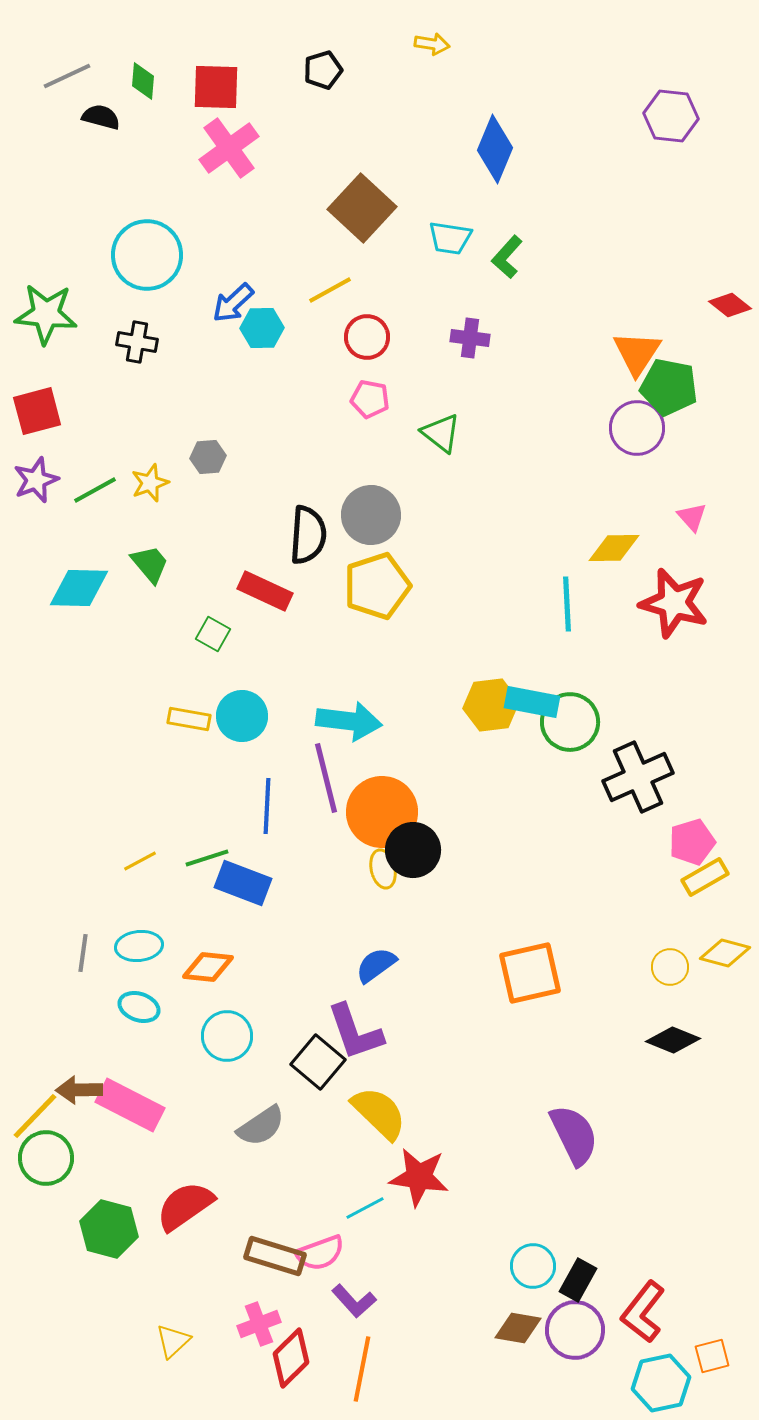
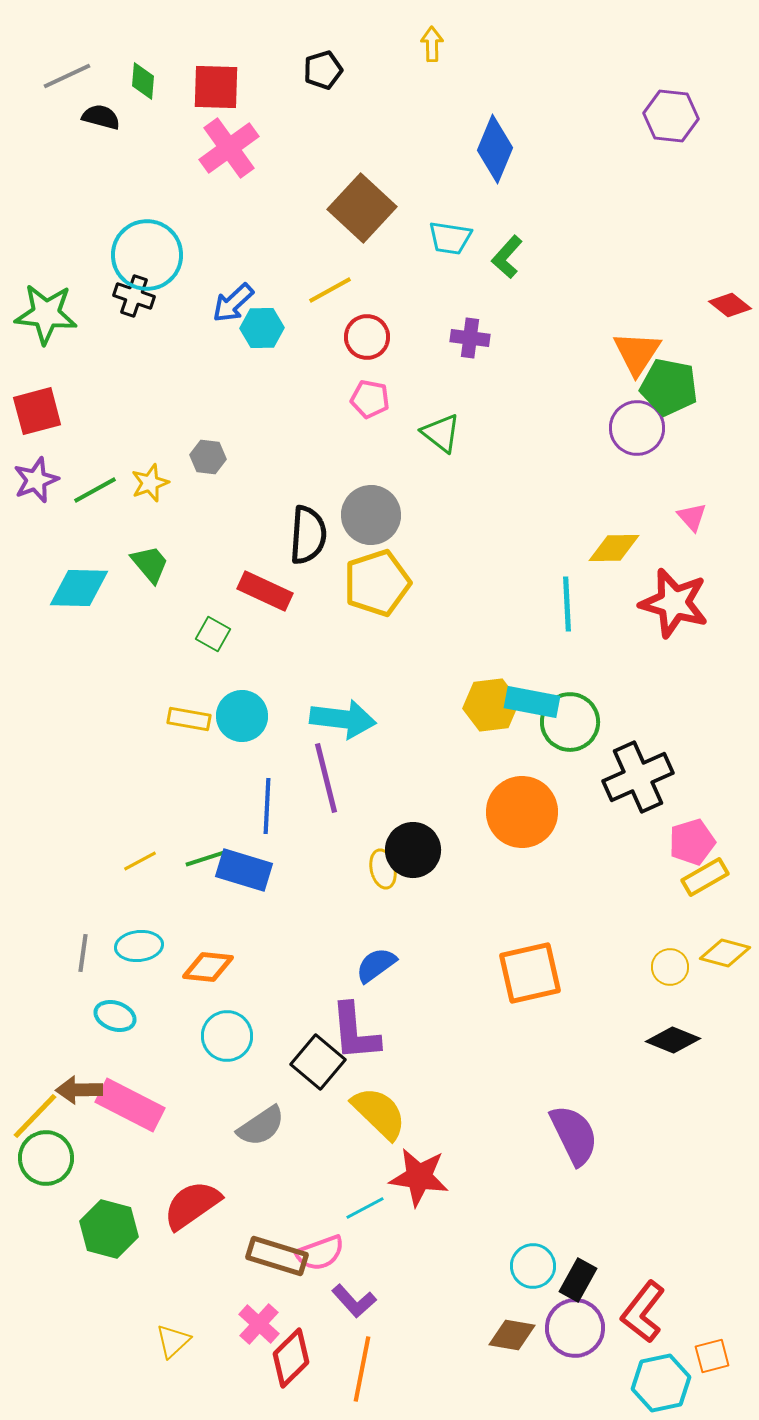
yellow arrow at (432, 44): rotated 100 degrees counterclockwise
black cross at (137, 342): moved 3 px left, 46 px up; rotated 9 degrees clockwise
gray hexagon at (208, 457): rotated 12 degrees clockwise
yellow pentagon at (377, 586): moved 3 px up
cyan arrow at (349, 721): moved 6 px left, 2 px up
orange circle at (382, 812): moved 140 px right
blue rectangle at (243, 883): moved 1 px right, 13 px up; rotated 4 degrees counterclockwise
cyan ellipse at (139, 1007): moved 24 px left, 9 px down
purple L-shape at (355, 1032): rotated 14 degrees clockwise
red semicircle at (185, 1206): moved 7 px right, 1 px up
brown rectangle at (275, 1256): moved 2 px right
pink cross at (259, 1324): rotated 27 degrees counterclockwise
brown diamond at (518, 1328): moved 6 px left, 7 px down
purple circle at (575, 1330): moved 2 px up
